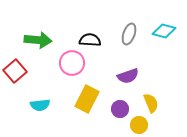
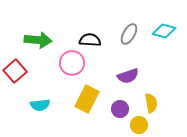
gray ellipse: rotated 10 degrees clockwise
yellow semicircle: rotated 12 degrees clockwise
